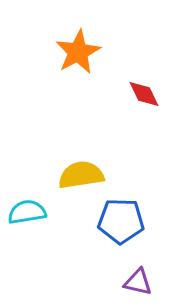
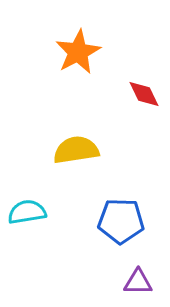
yellow semicircle: moved 5 px left, 25 px up
purple triangle: rotated 12 degrees counterclockwise
